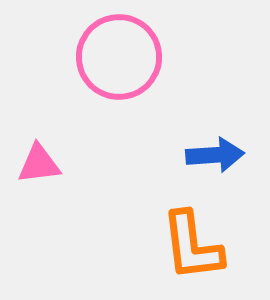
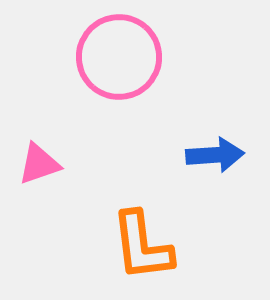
pink triangle: rotated 12 degrees counterclockwise
orange L-shape: moved 50 px left
